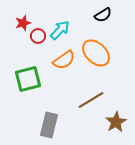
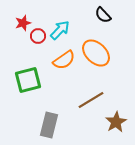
black semicircle: rotated 78 degrees clockwise
green square: moved 1 px down
